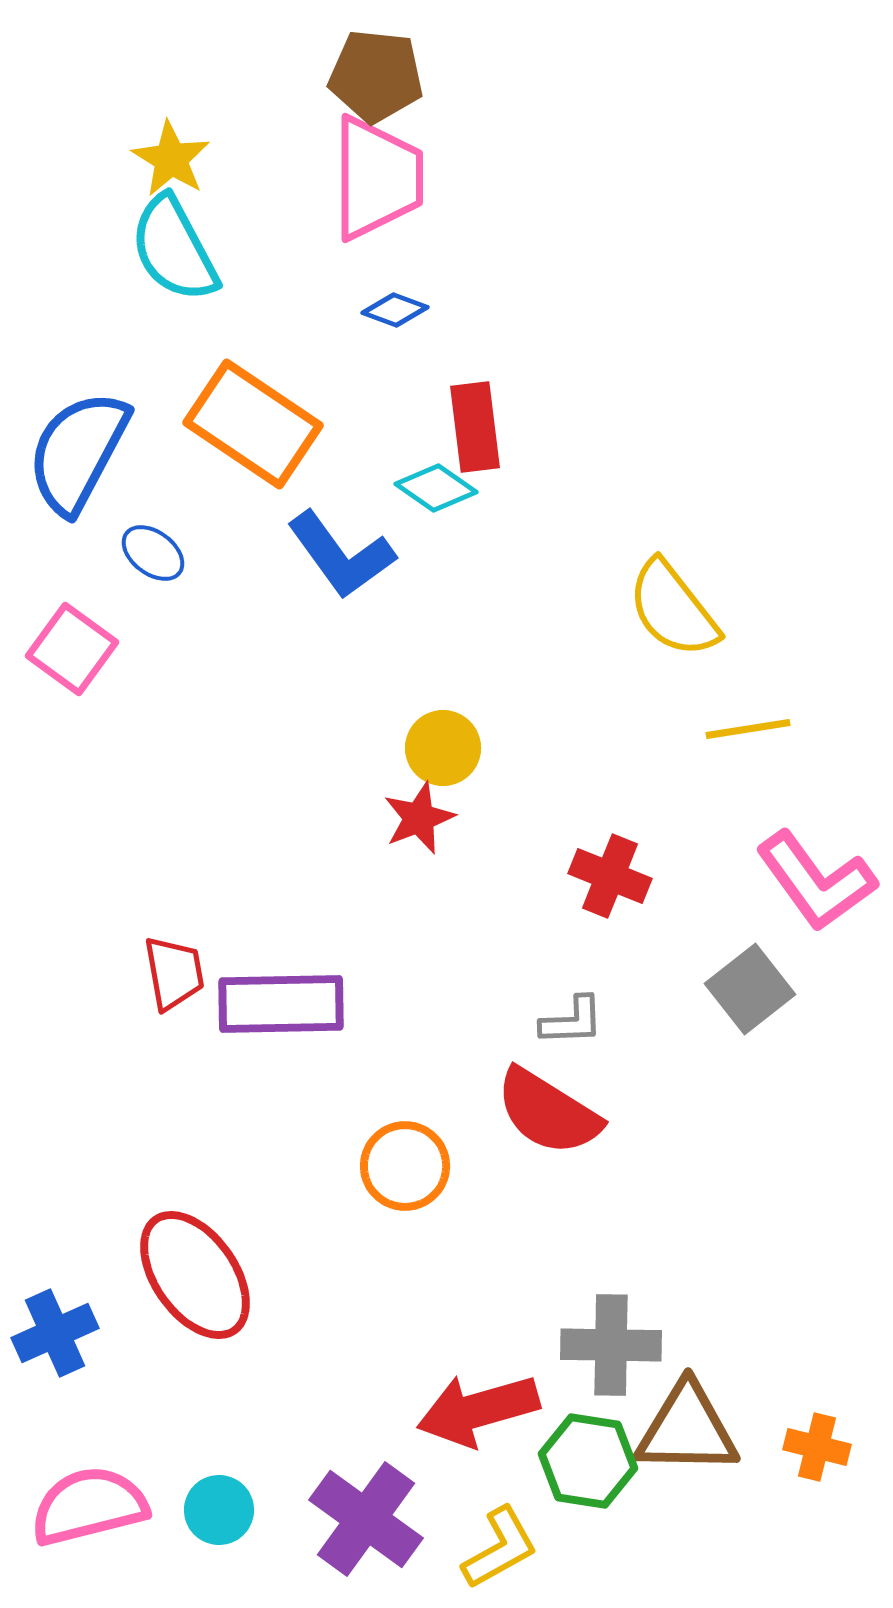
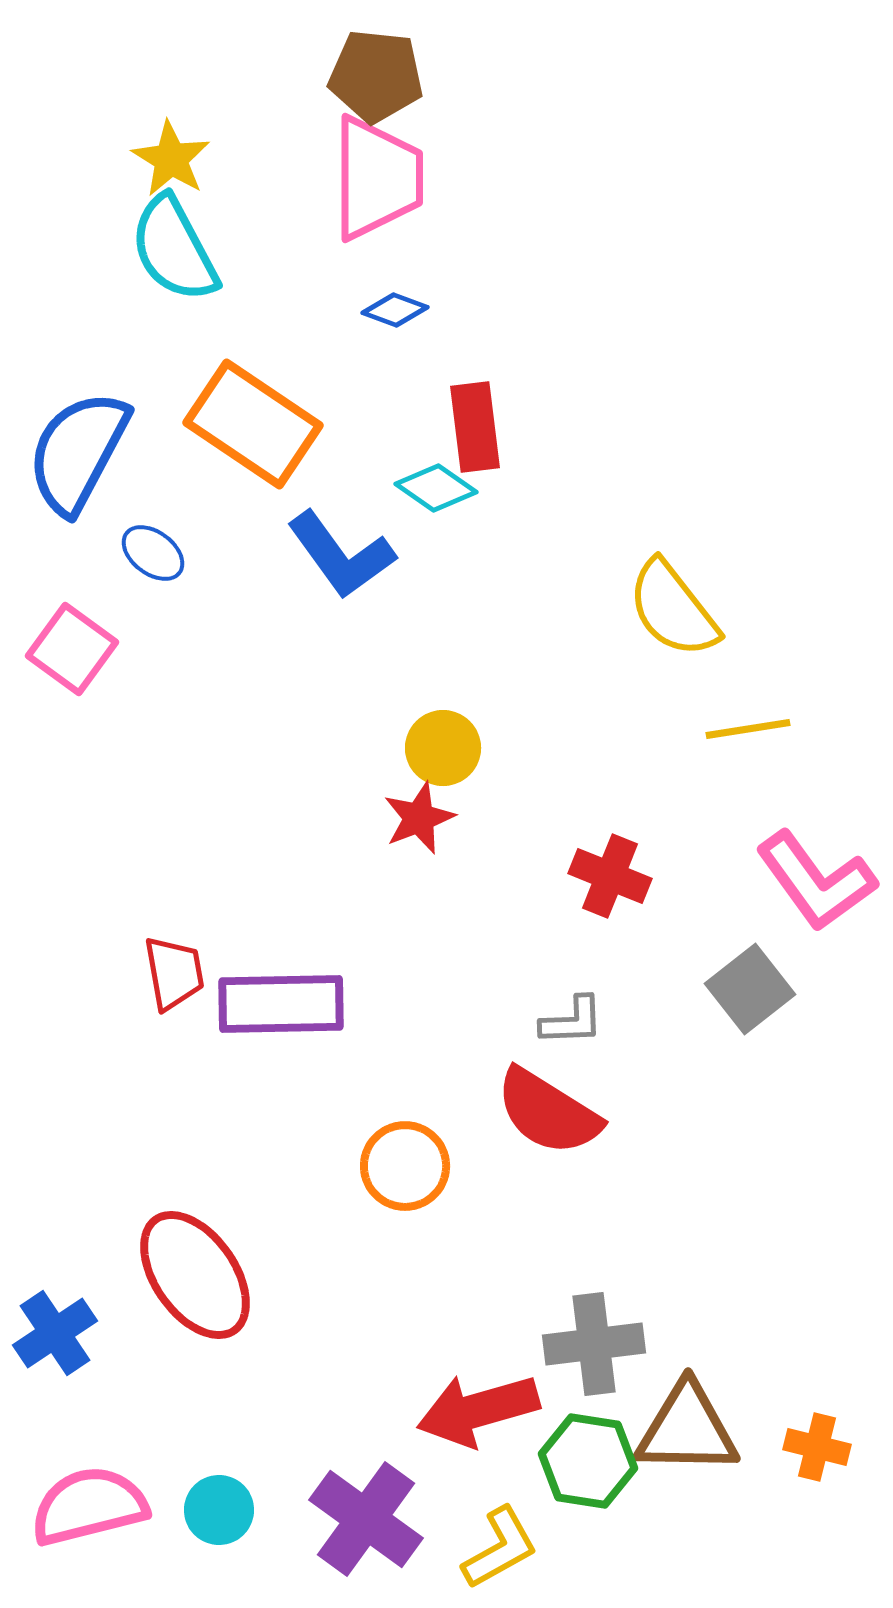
blue cross: rotated 10 degrees counterclockwise
gray cross: moved 17 px left, 1 px up; rotated 8 degrees counterclockwise
